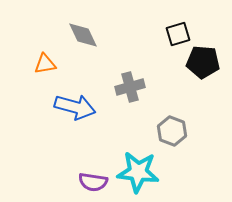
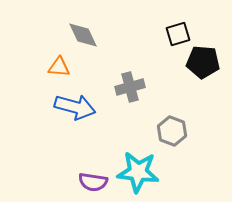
orange triangle: moved 14 px right, 3 px down; rotated 15 degrees clockwise
